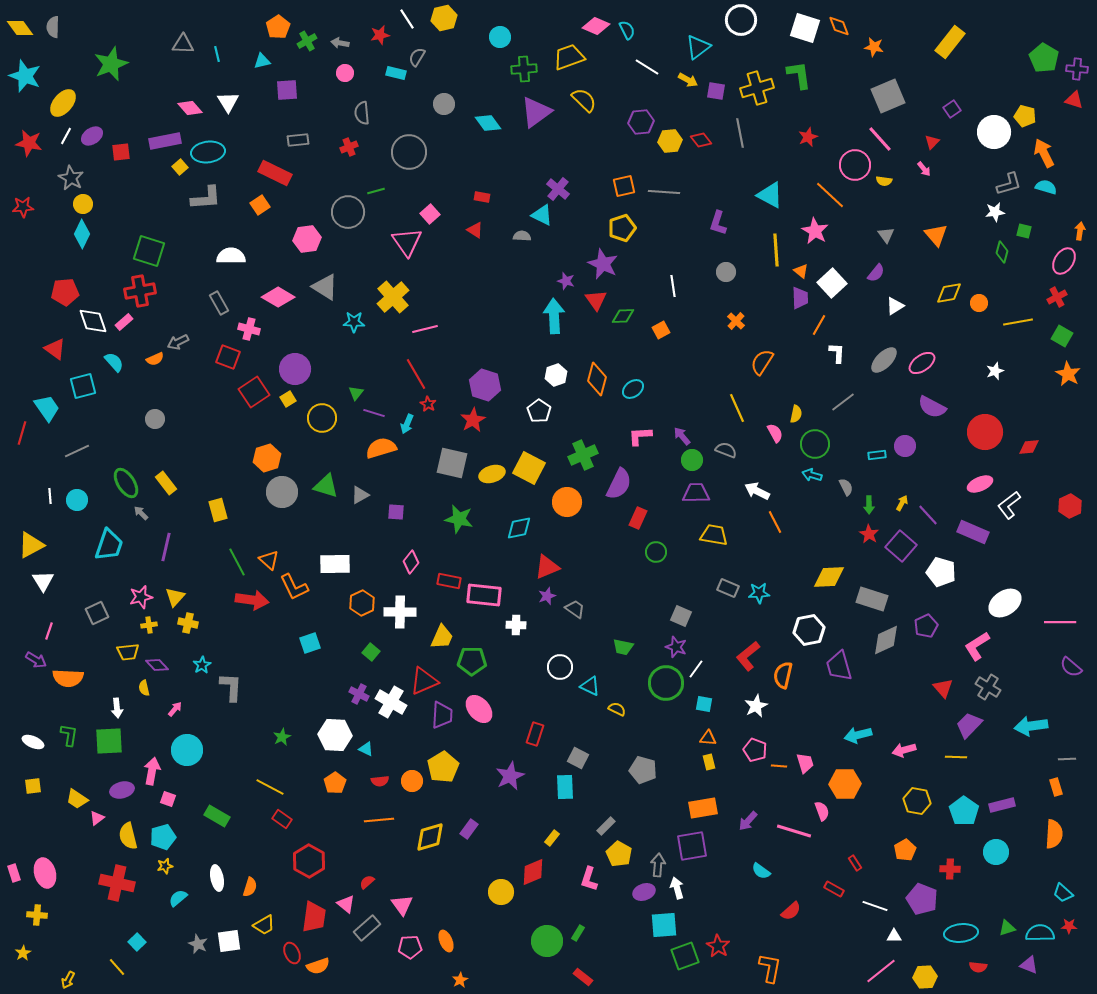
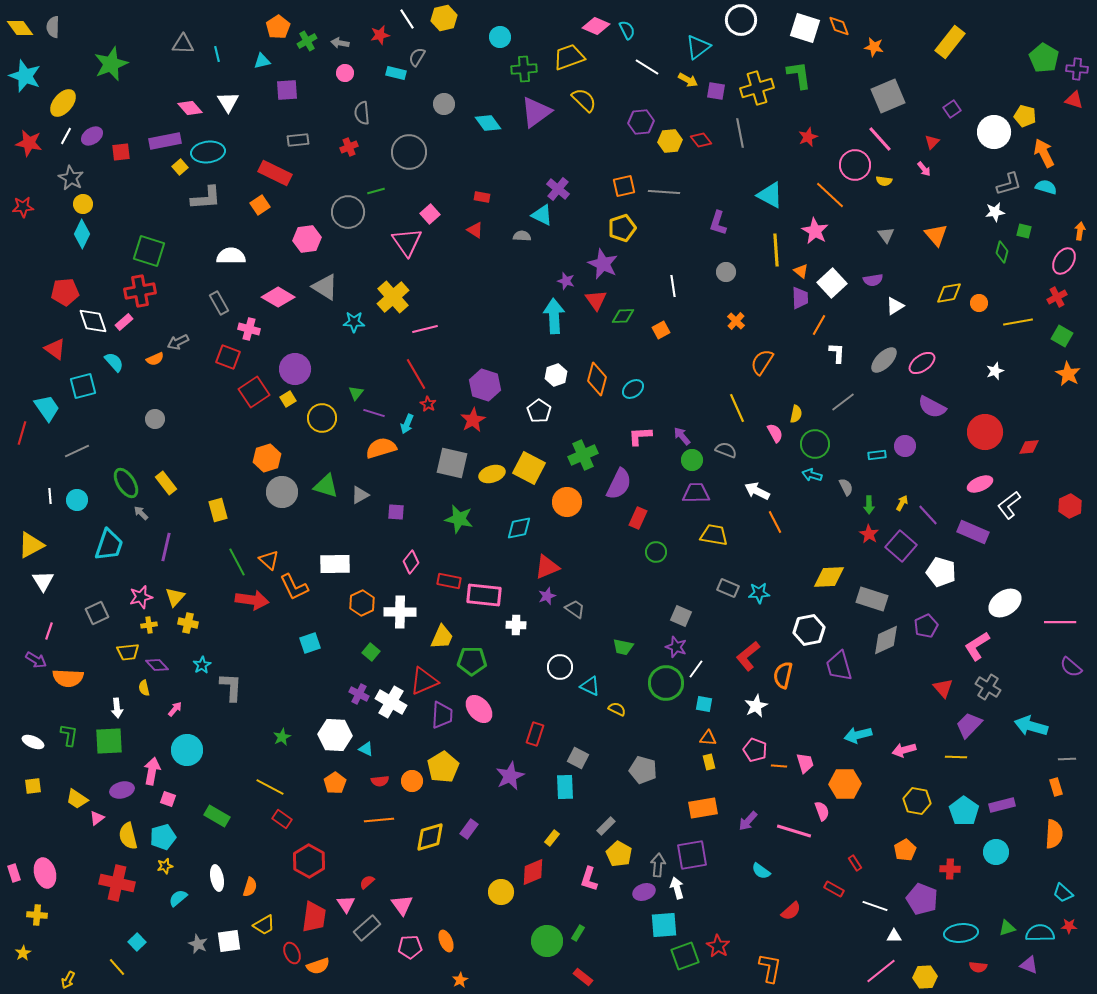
purple semicircle at (876, 273): moved 3 px left, 7 px down; rotated 42 degrees clockwise
cyan arrow at (1031, 726): rotated 24 degrees clockwise
purple square at (692, 846): moved 9 px down
pink triangle at (346, 904): rotated 18 degrees clockwise
